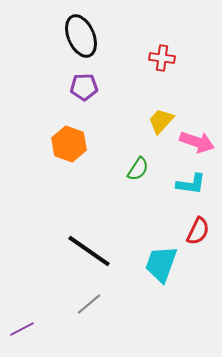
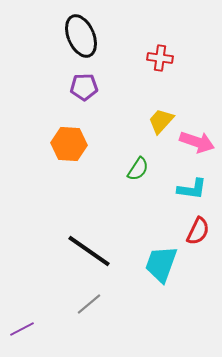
red cross: moved 2 px left
orange hexagon: rotated 16 degrees counterclockwise
cyan L-shape: moved 1 px right, 5 px down
